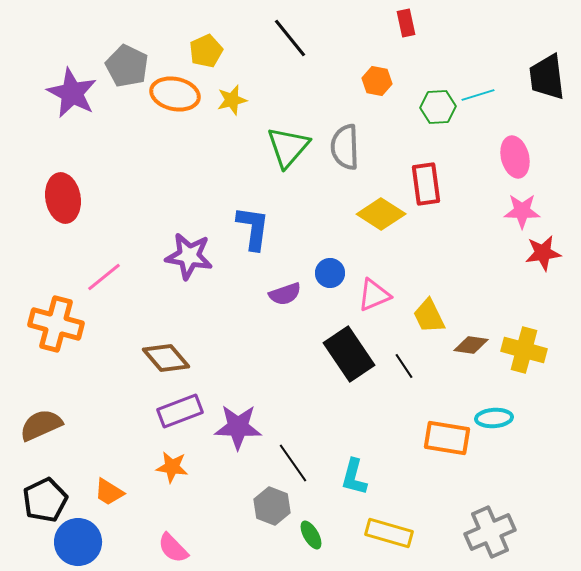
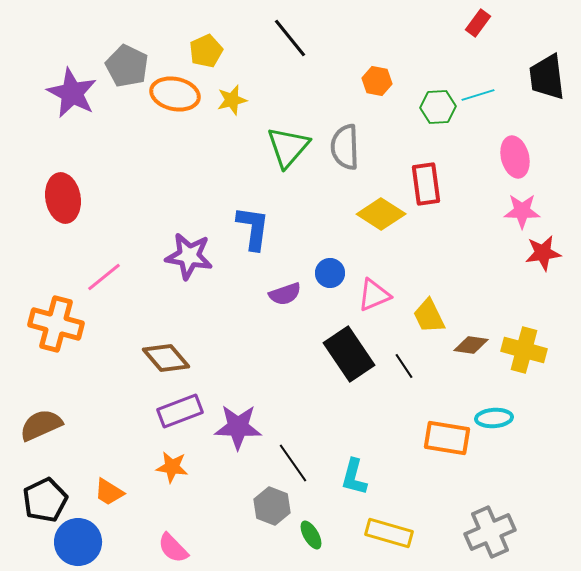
red rectangle at (406, 23): moved 72 px right; rotated 48 degrees clockwise
